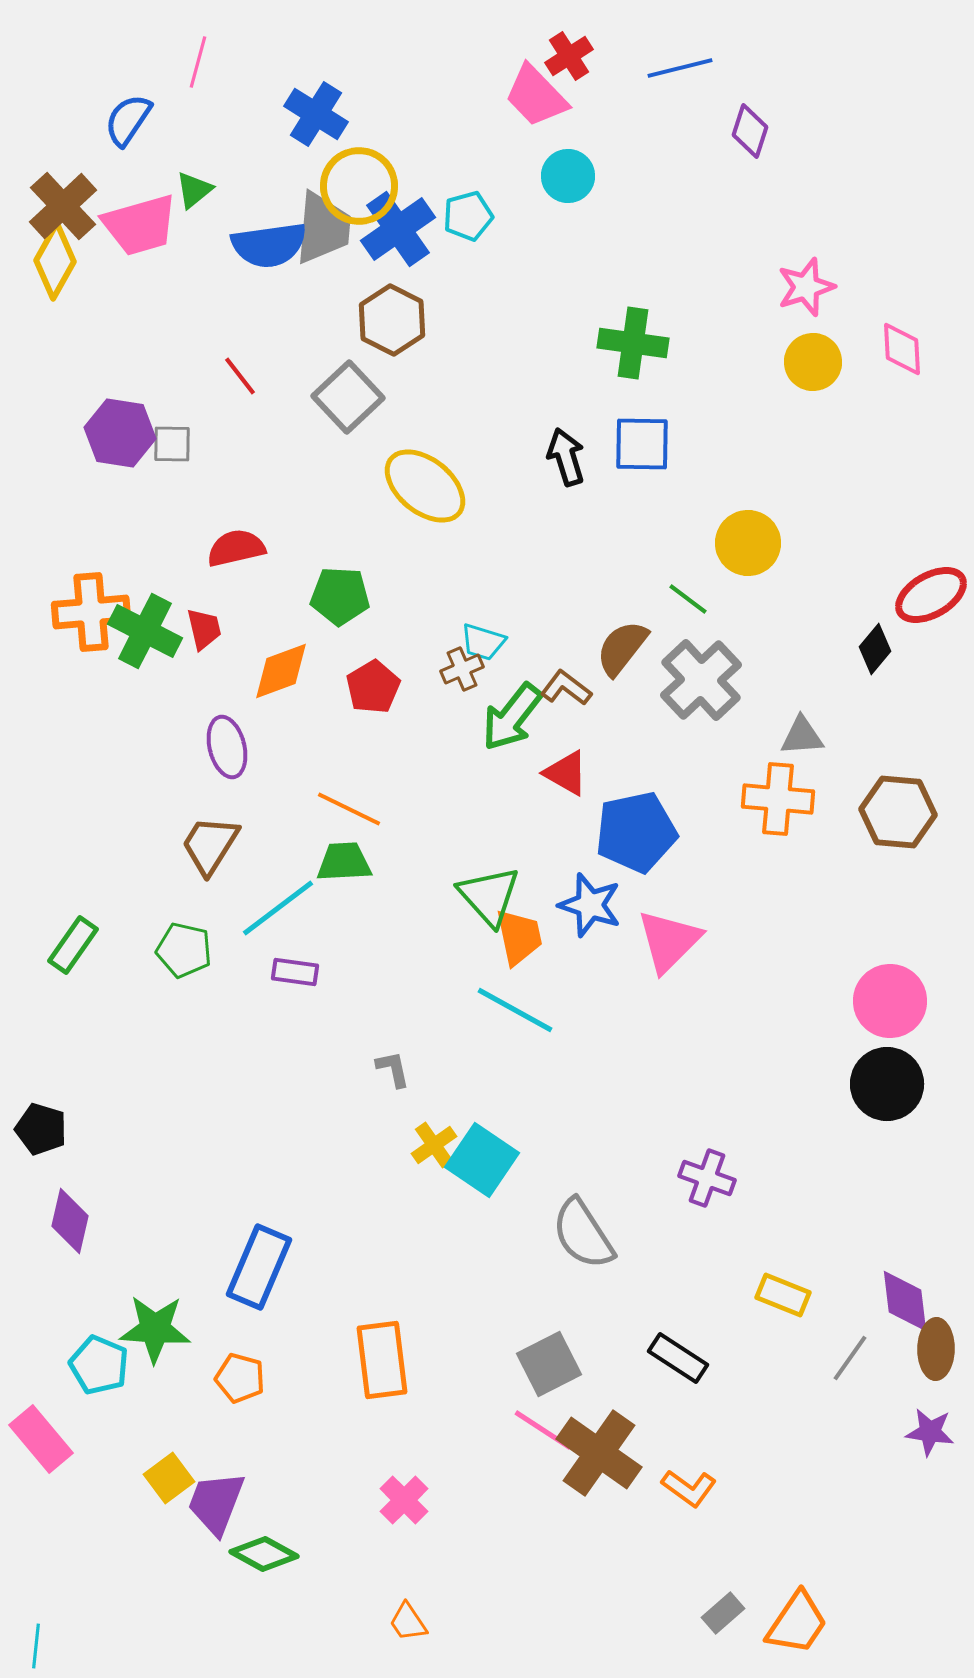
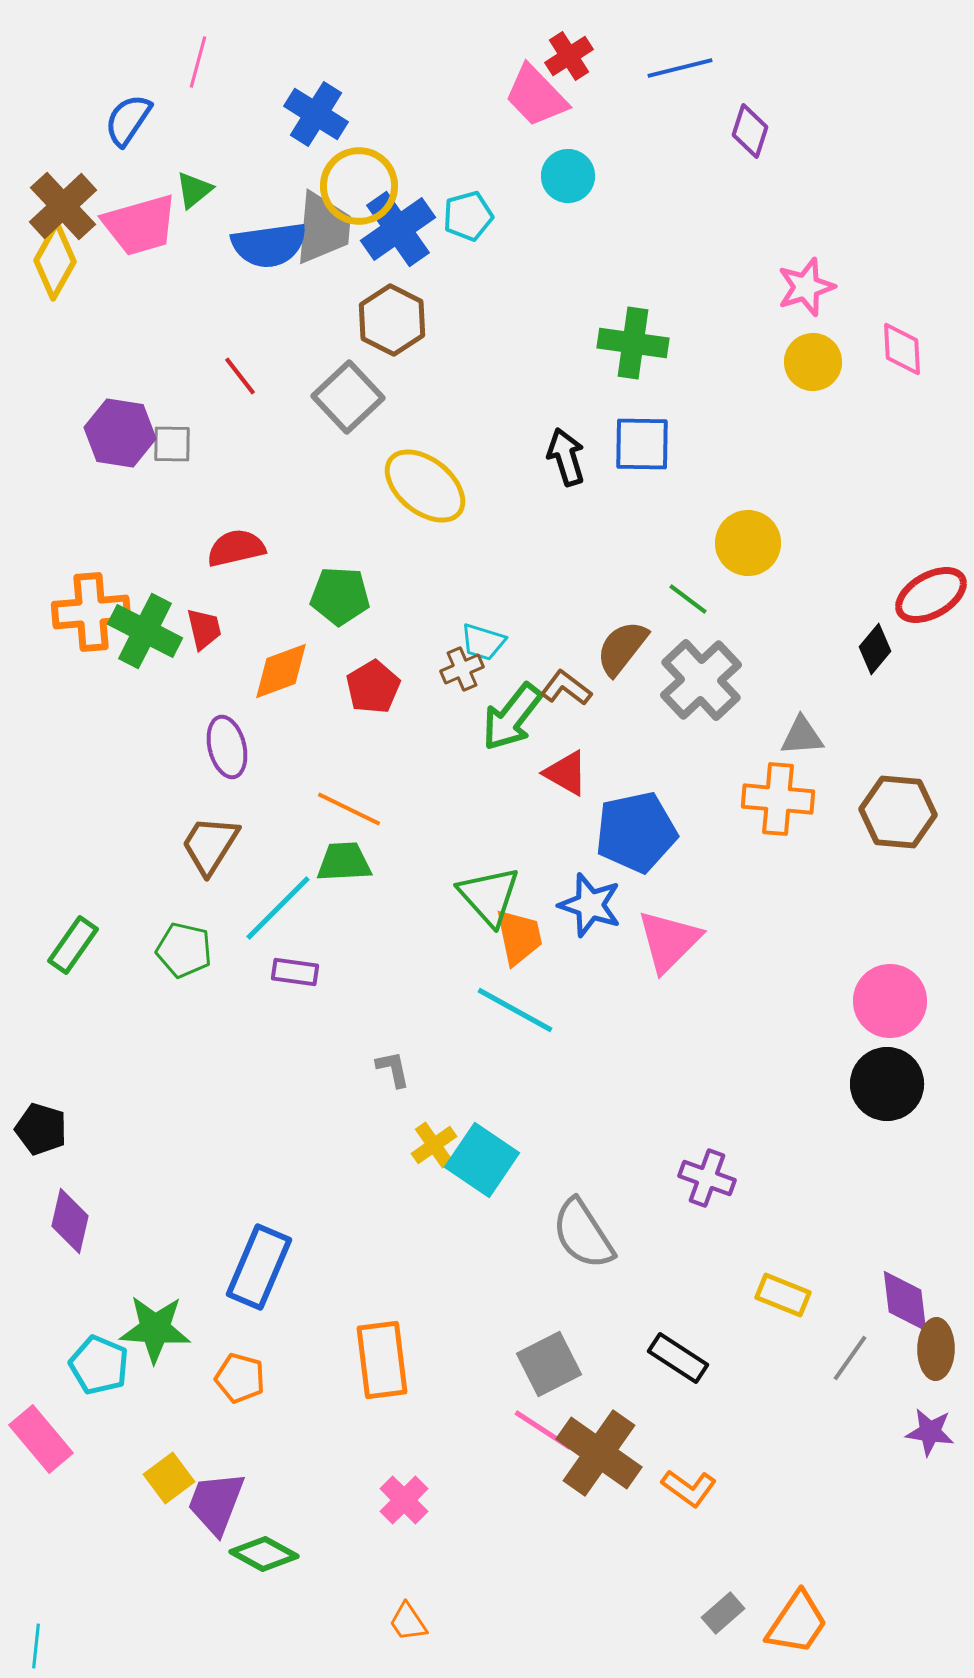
cyan line at (278, 908): rotated 8 degrees counterclockwise
